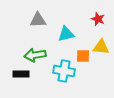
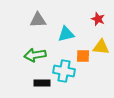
black rectangle: moved 21 px right, 9 px down
